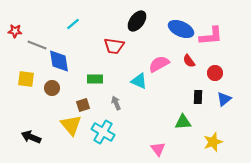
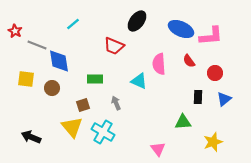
red star: rotated 24 degrees clockwise
red trapezoid: rotated 15 degrees clockwise
pink semicircle: rotated 65 degrees counterclockwise
yellow triangle: moved 1 px right, 2 px down
